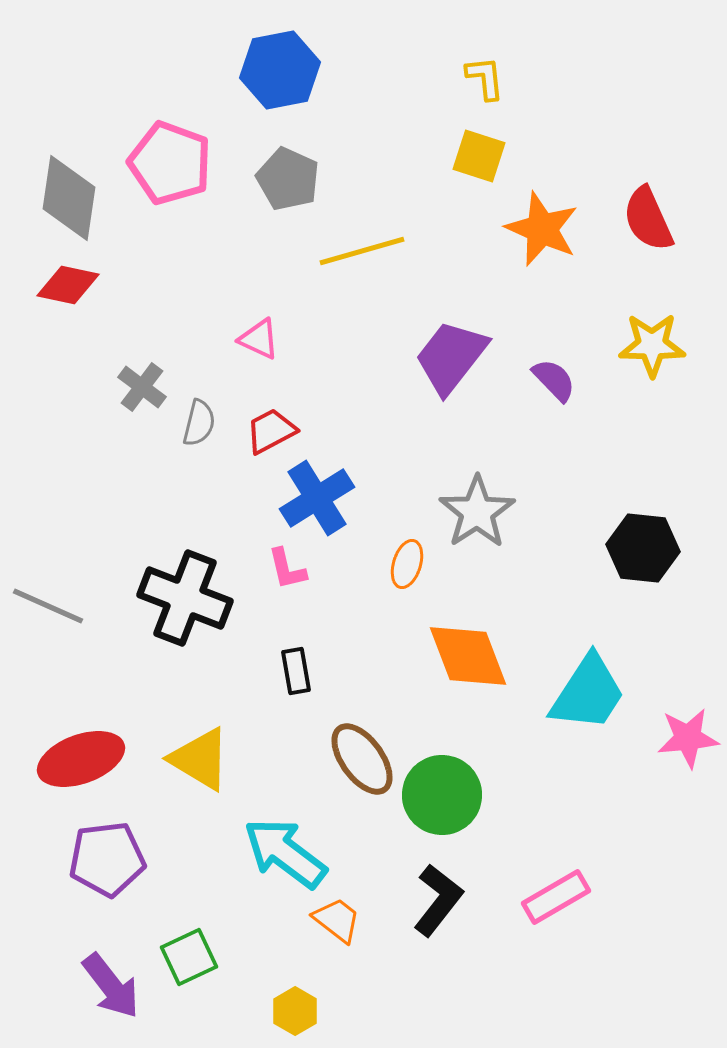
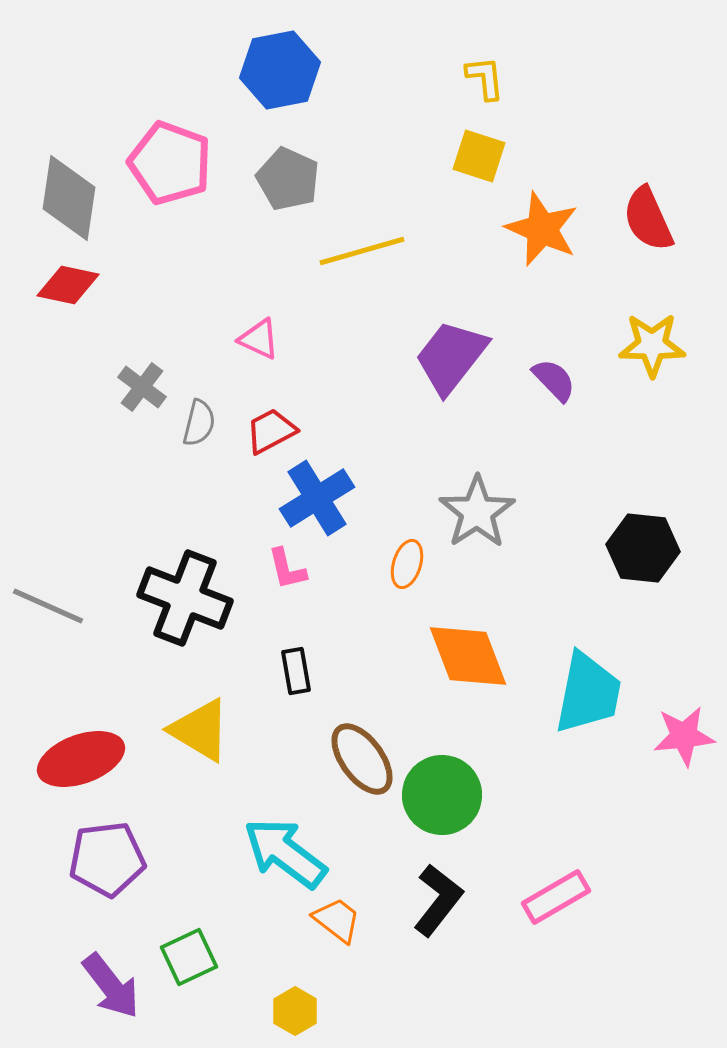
cyan trapezoid: rotated 22 degrees counterclockwise
pink star: moved 4 px left, 2 px up
yellow triangle: moved 29 px up
